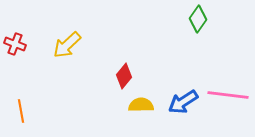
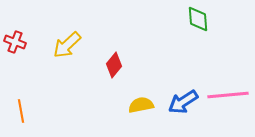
green diamond: rotated 40 degrees counterclockwise
red cross: moved 2 px up
red diamond: moved 10 px left, 11 px up
pink line: rotated 12 degrees counterclockwise
yellow semicircle: rotated 10 degrees counterclockwise
